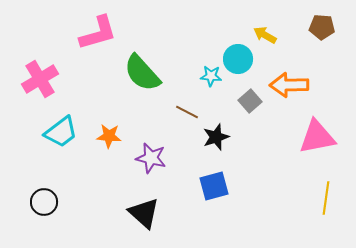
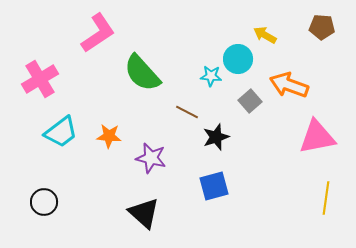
pink L-shape: rotated 18 degrees counterclockwise
orange arrow: rotated 21 degrees clockwise
